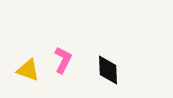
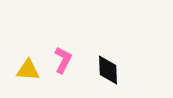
yellow triangle: rotated 15 degrees counterclockwise
